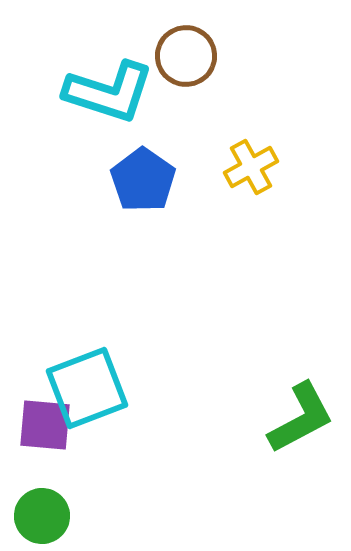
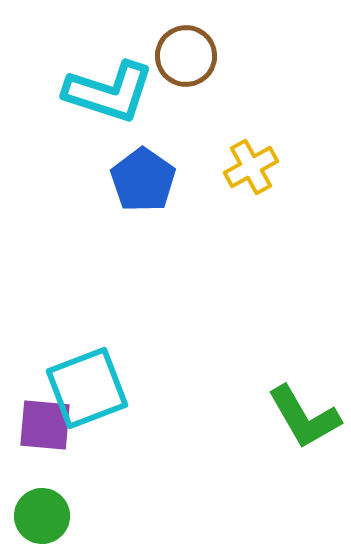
green L-shape: moved 3 px right, 1 px up; rotated 88 degrees clockwise
